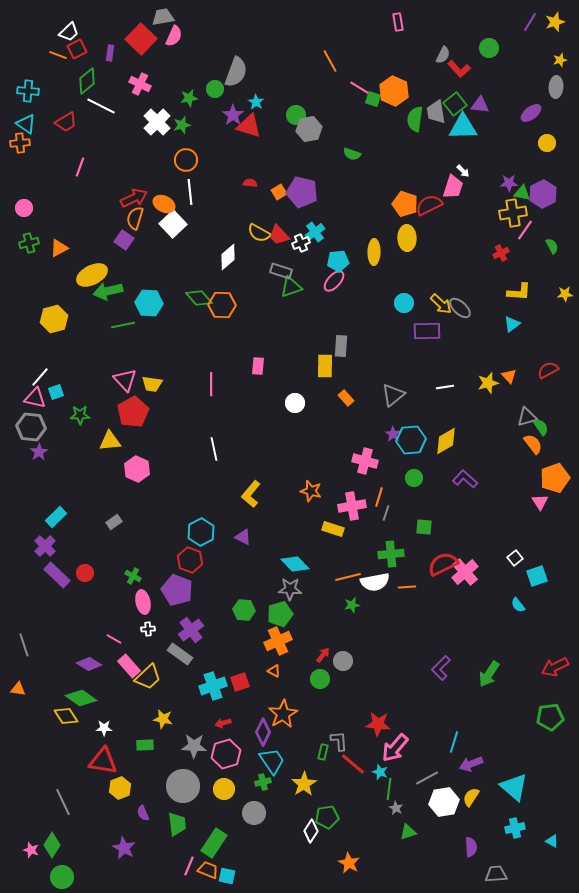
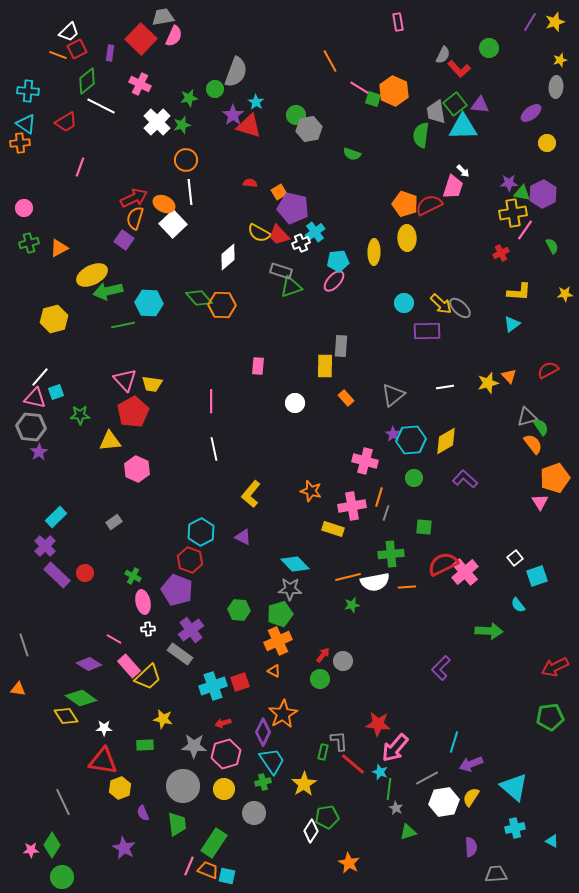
green semicircle at (415, 119): moved 6 px right, 16 px down
purple pentagon at (302, 192): moved 9 px left, 16 px down
pink line at (211, 384): moved 17 px down
green hexagon at (244, 610): moved 5 px left
green arrow at (489, 674): moved 43 px up; rotated 120 degrees counterclockwise
pink star at (31, 850): rotated 21 degrees counterclockwise
